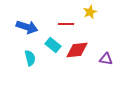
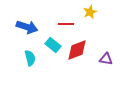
red diamond: rotated 15 degrees counterclockwise
